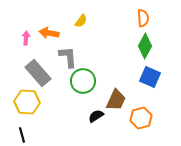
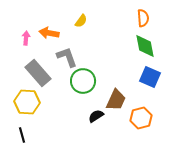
green diamond: rotated 40 degrees counterclockwise
gray L-shape: moved 1 px left; rotated 15 degrees counterclockwise
